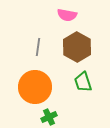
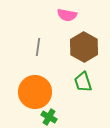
brown hexagon: moved 7 px right
orange circle: moved 5 px down
green cross: rotated 35 degrees counterclockwise
